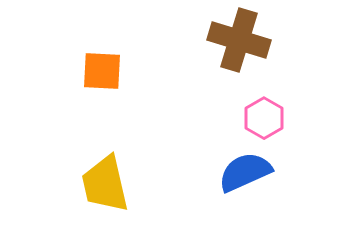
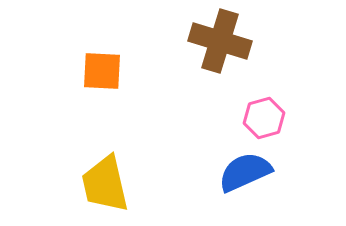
brown cross: moved 19 px left, 1 px down
pink hexagon: rotated 15 degrees clockwise
